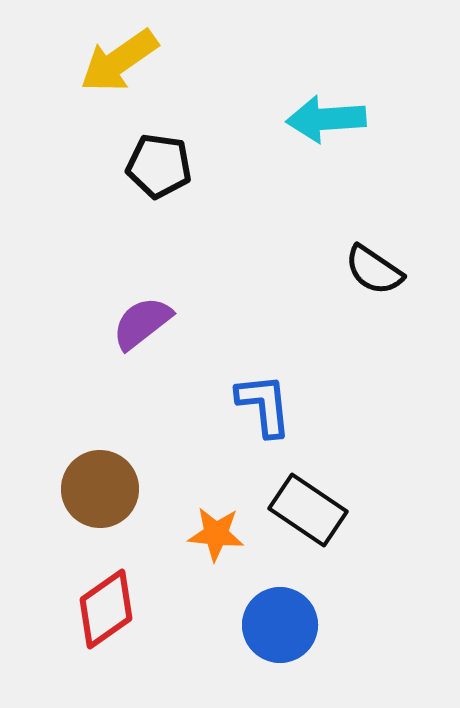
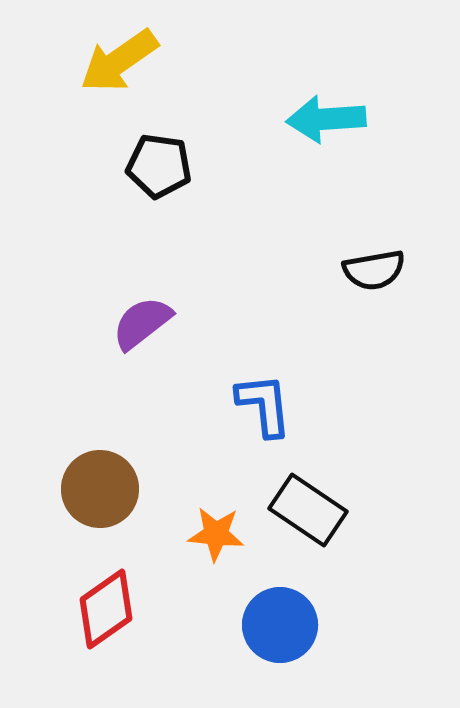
black semicircle: rotated 44 degrees counterclockwise
